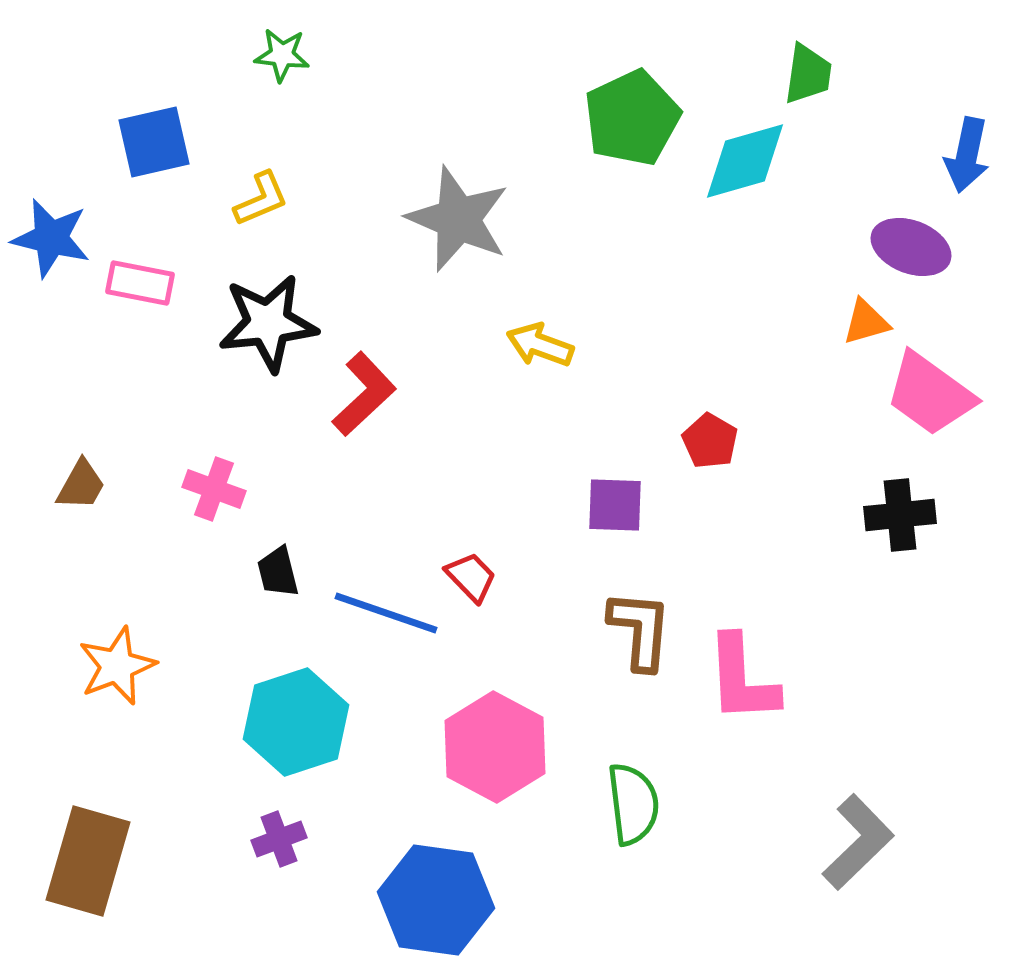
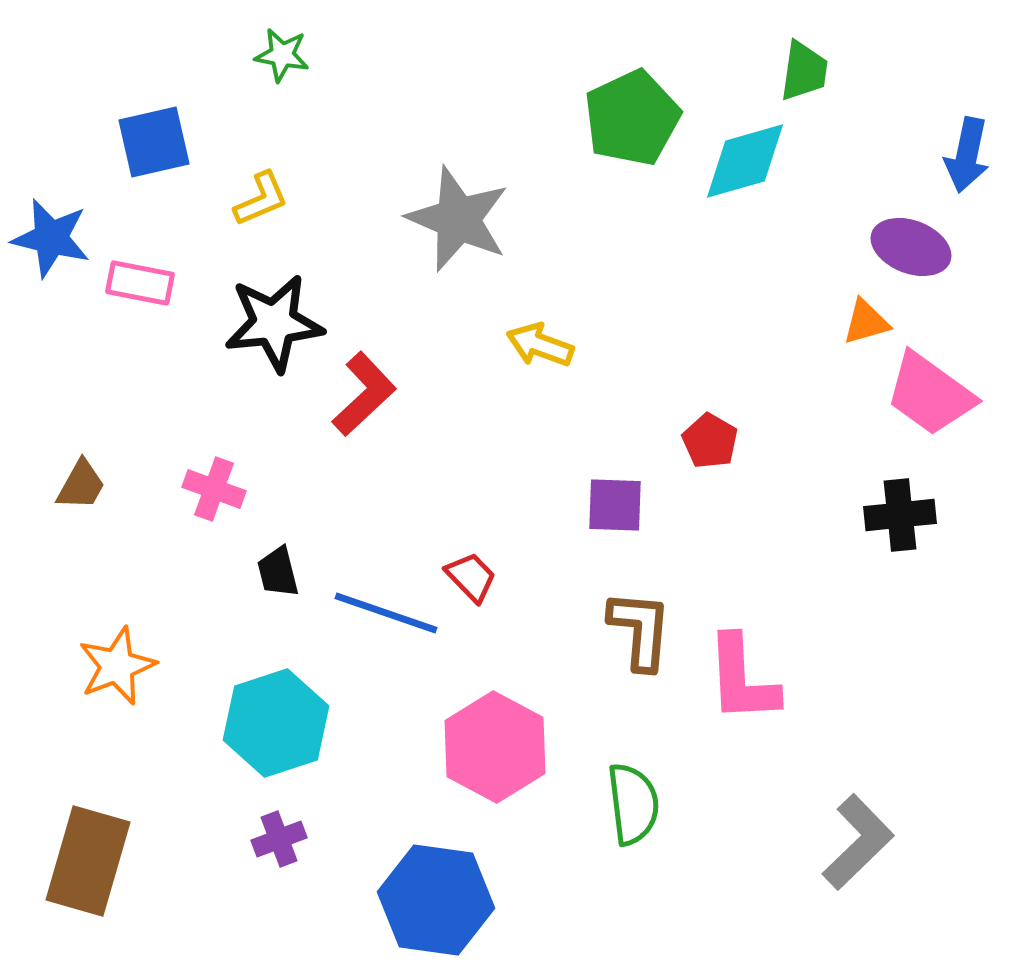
green star: rotated 4 degrees clockwise
green trapezoid: moved 4 px left, 3 px up
black star: moved 6 px right
cyan hexagon: moved 20 px left, 1 px down
